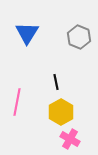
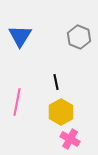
blue triangle: moved 7 px left, 3 px down
